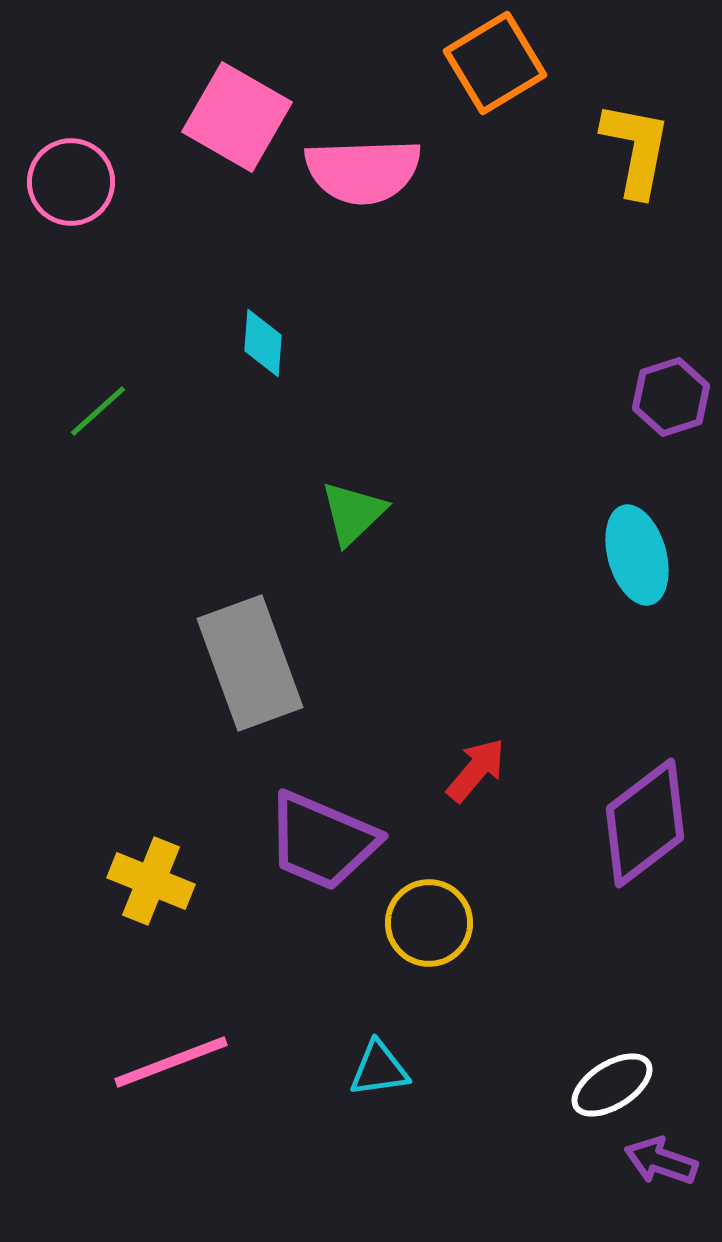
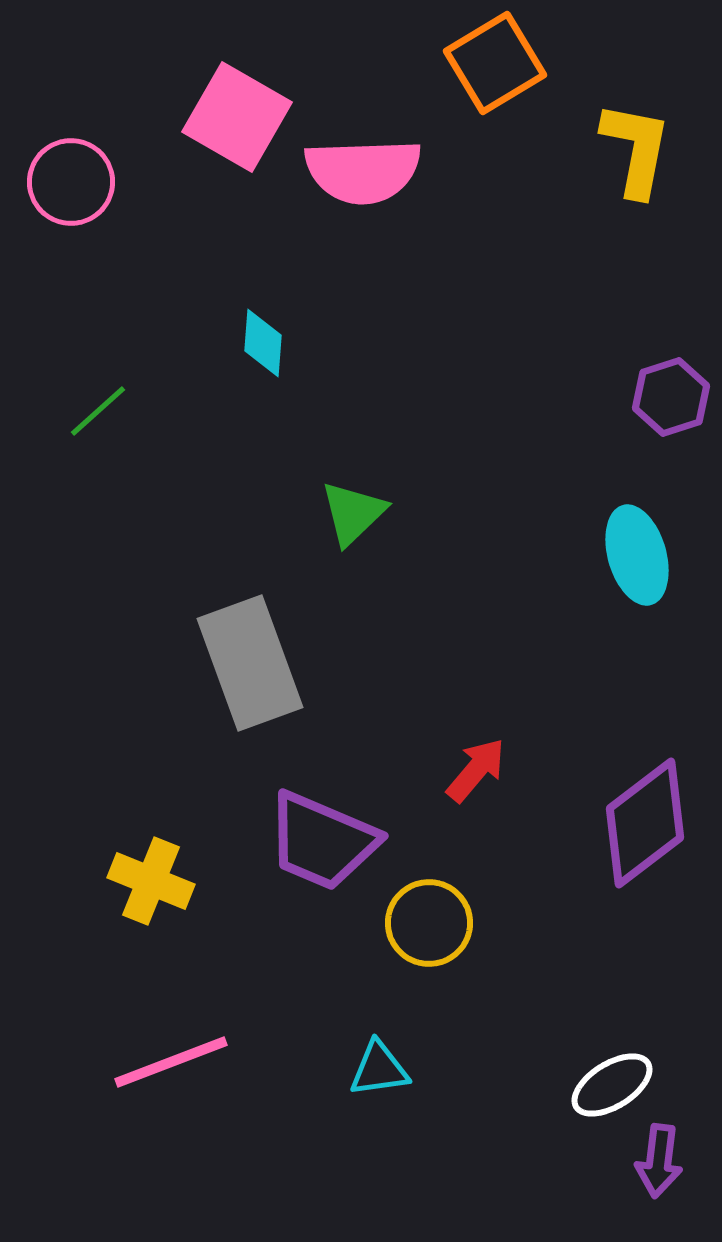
purple arrow: moved 2 px left; rotated 102 degrees counterclockwise
